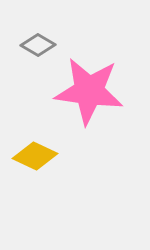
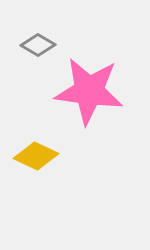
yellow diamond: moved 1 px right
